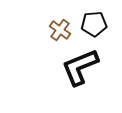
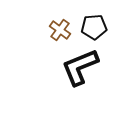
black pentagon: moved 3 px down
